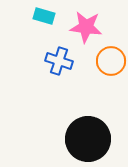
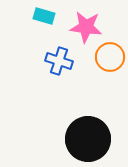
orange circle: moved 1 px left, 4 px up
